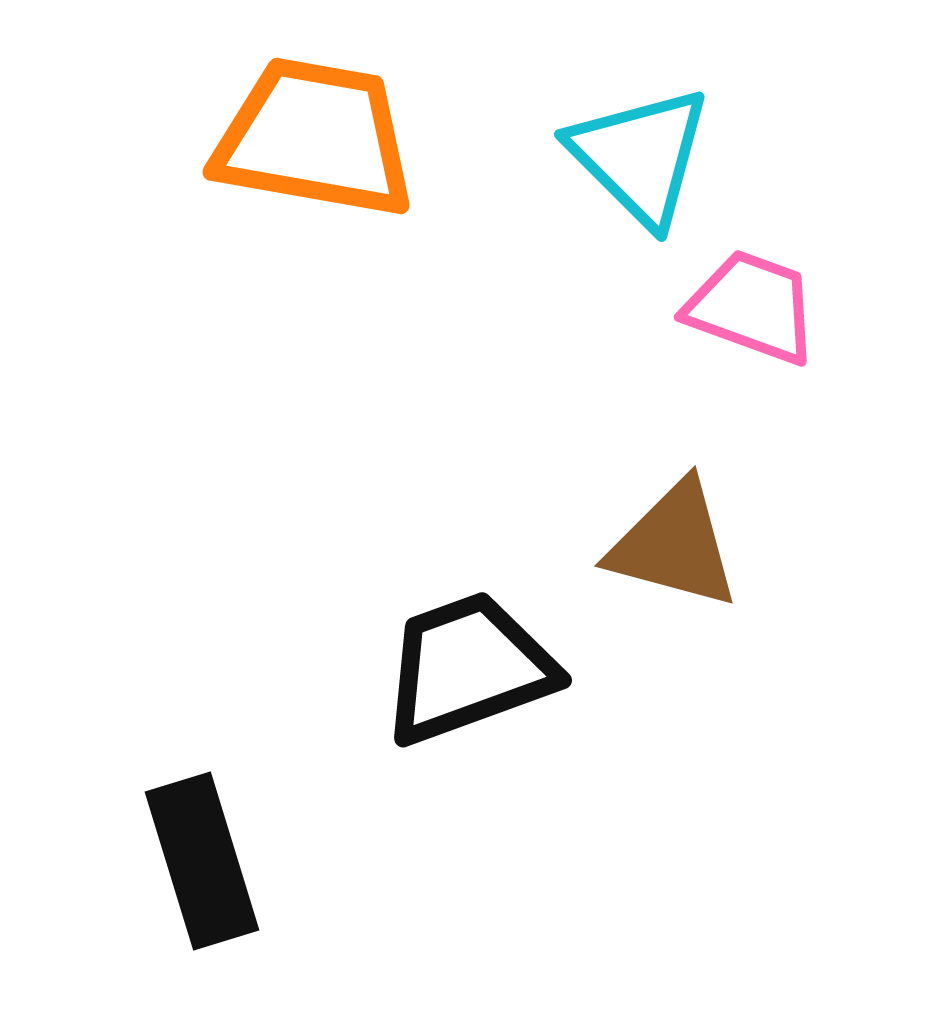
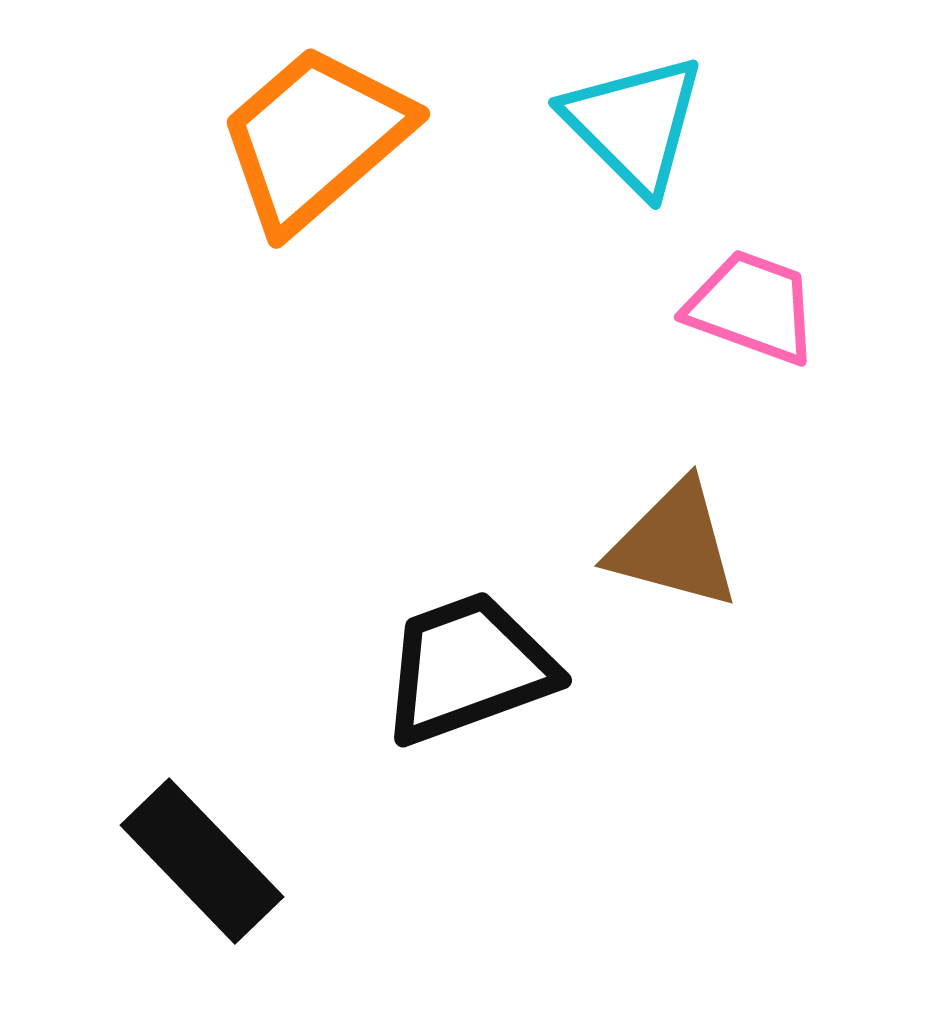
orange trapezoid: rotated 51 degrees counterclockwise
cyan triangle: moved 6 px left, 32 px up
black rectangle: rotated 27 degrees counterclockwise
